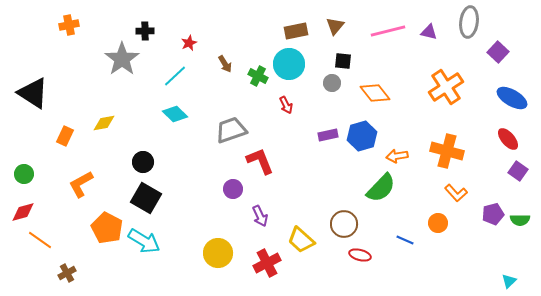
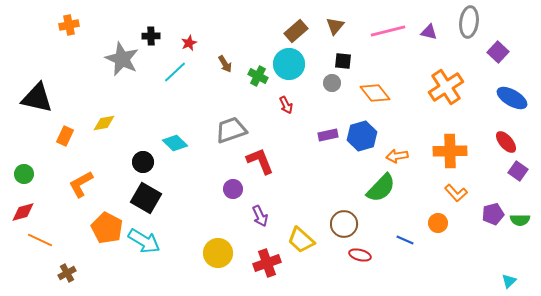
black cross at (145, 31): moved 6 px right, 5 px down
brown rectangle at (296, 31): rotated 30 degrees counterclockwise
gray star at (122, 59): rotated 12 degrees counterclockwise
cyan line at (175, 76): moved 4 px up
black triangle at (33, 93): moved 4 px right, 5 px down; rotated 20 degrees counterclockwise
cyan diamond at (175, 114): moved 29 px down
red ellipse at (508, 139): moved 2 px left, 3 px down
orange cross at (447, 151): moved 3 px right; rotated 16 degrees counterclockwise
orange line at (40, 240): rotated 10 degrees counterclockwise
red cross at (267, 263): rotated 8 degrees clockwise
